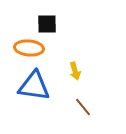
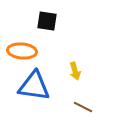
black square: moved 3 px up; rotated 10 degrees clockwise
orange ellipse: moved 7 px left, 3 px down
brown line: rotated 24 degrees counterclockwise
